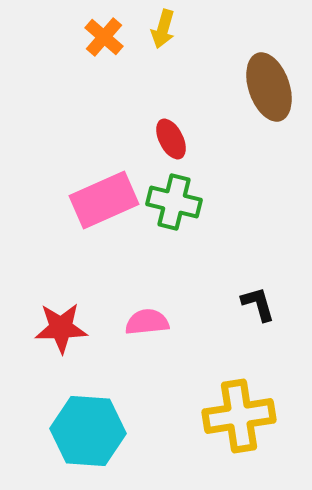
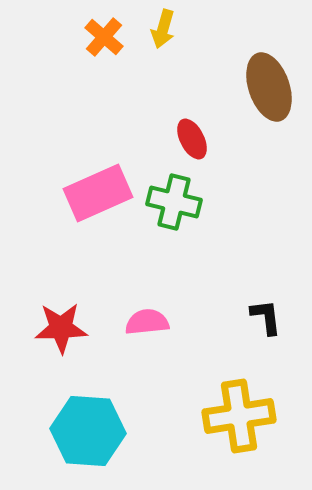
red ellipse: moved 21 px right
pink rectangle: moved 6 px left, 7 px up
black L-shape: moved 8 px right, 13 px down; rotated 9 degrees clockwise
